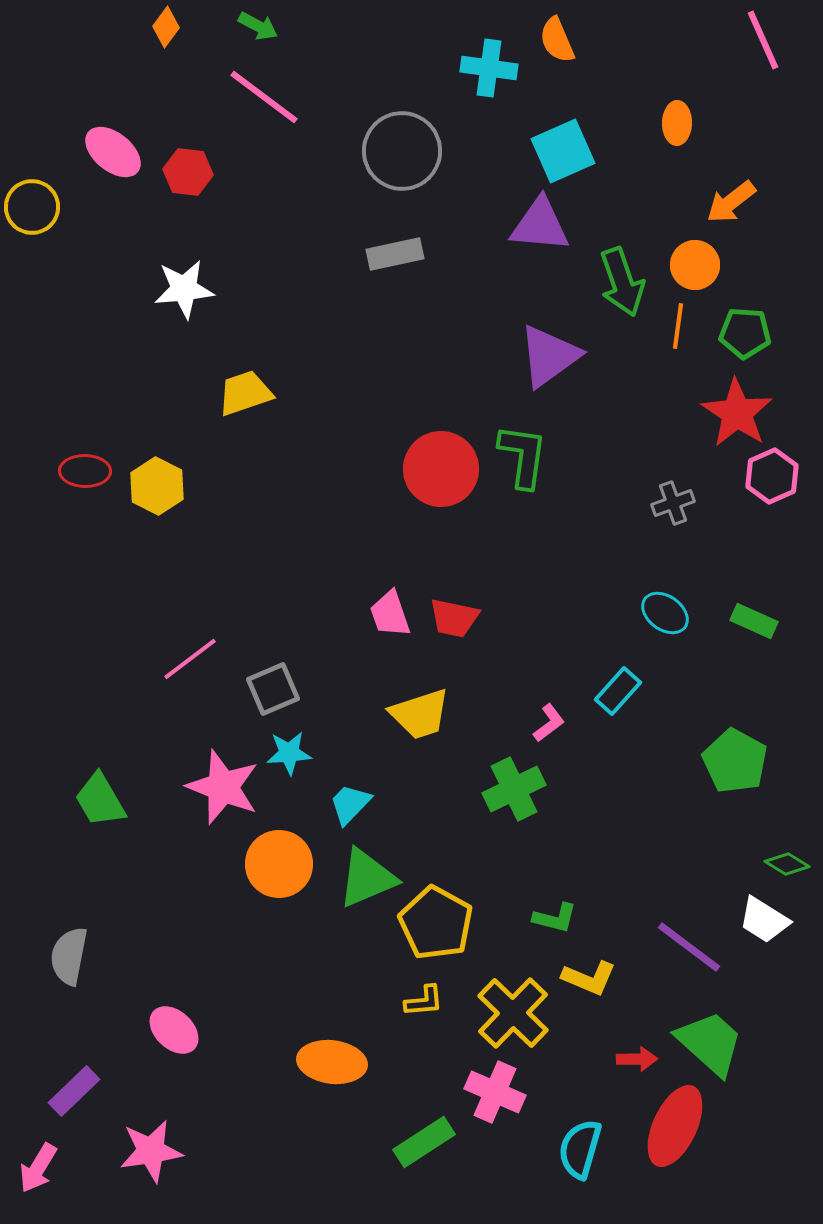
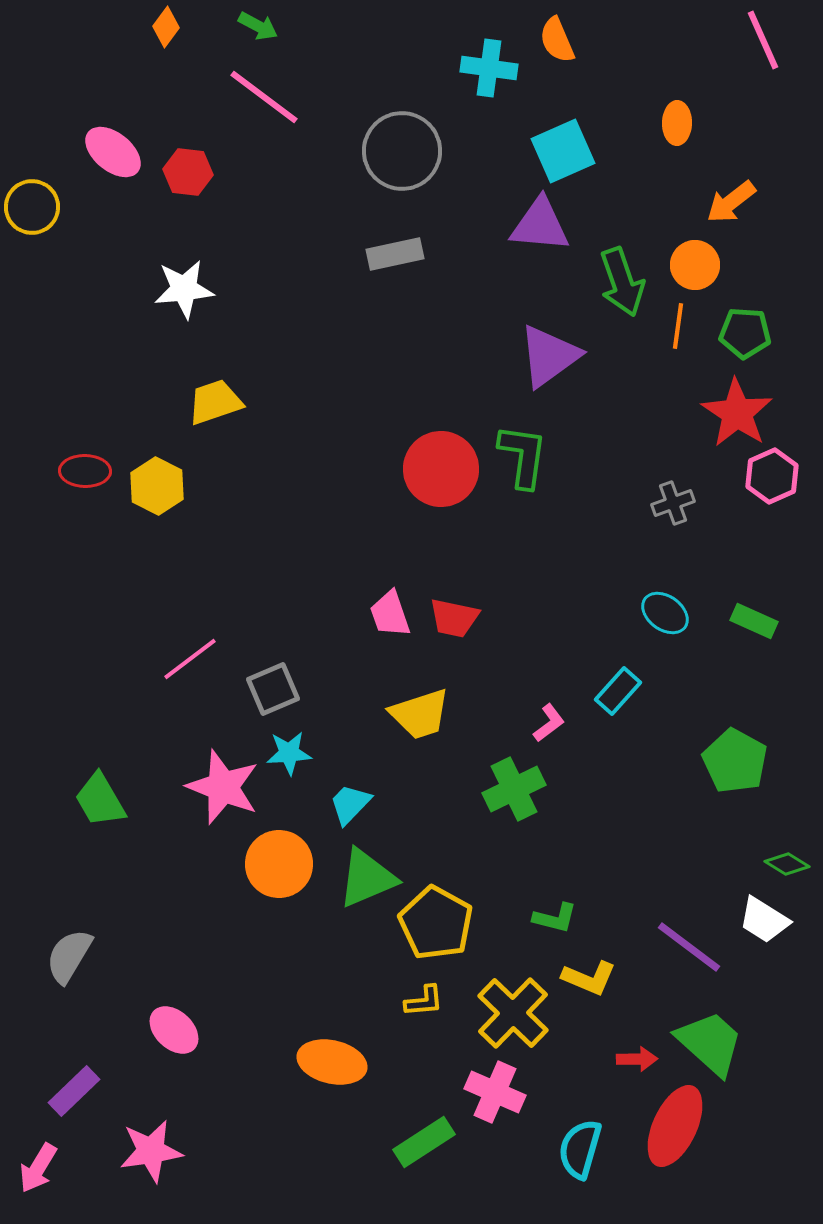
yellow trapezoid at (245, 393): moved 30 px left, 9 px down
gray semicircle at (69, 956): rotated 20 degrees clockwise
orange ellipse at (332, 1062): rotated 6 degrees clockwise
